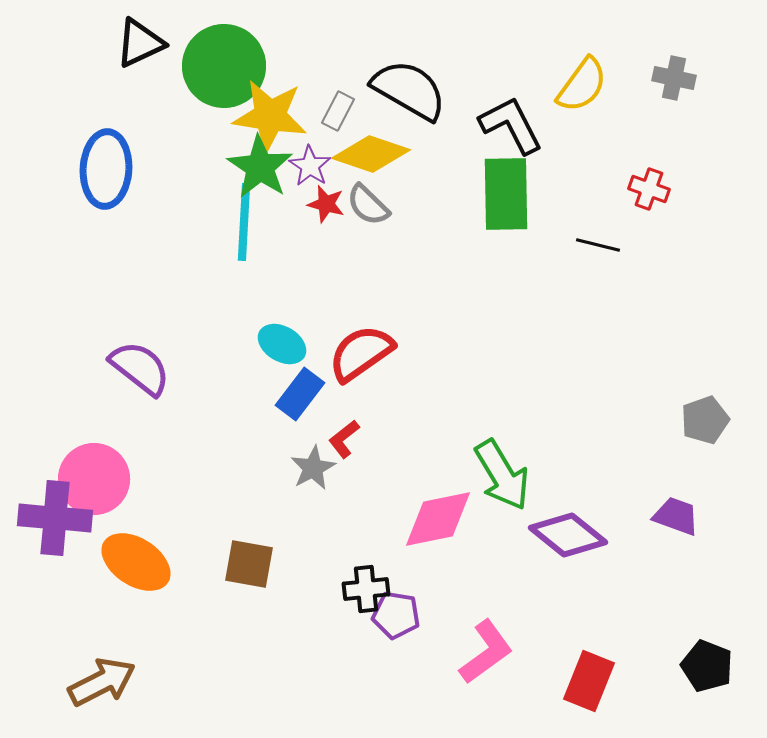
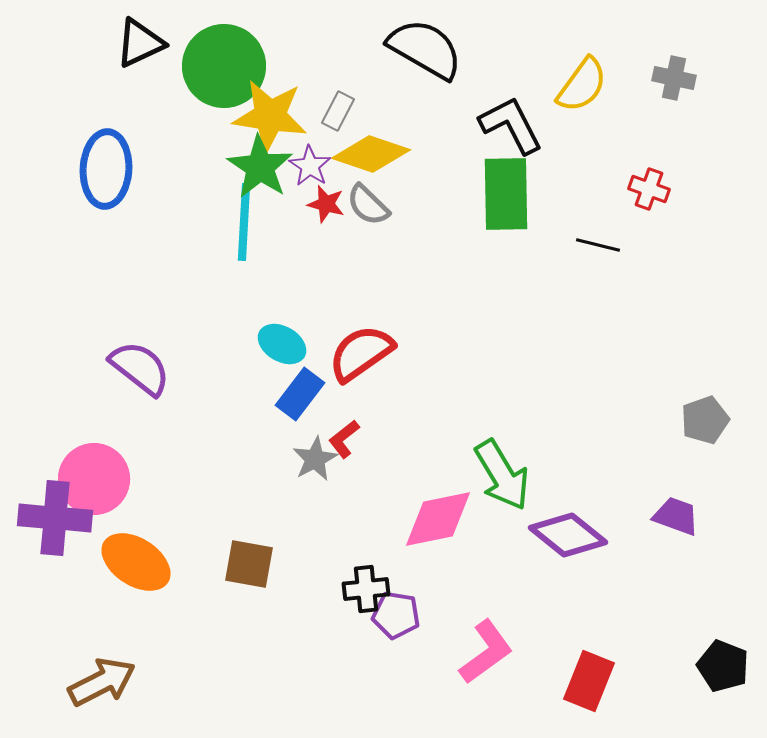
black semicircle: moved 16 px right, 41 px up
gray star: moved 2 px right, 9 px up
black pentagon: moved 16 px right
